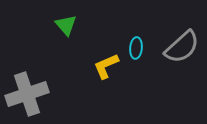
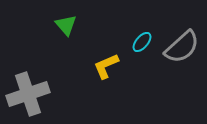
cyan ellipse: moved 6 px right, 6 px up; rotated 35 degrees clockwise
gray cross: moved 1 px right
